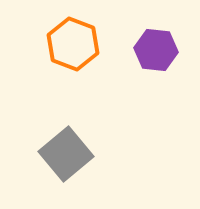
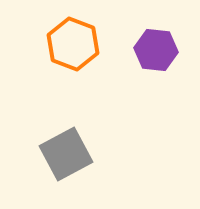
gray square: rotated 12 degrees clockwise
